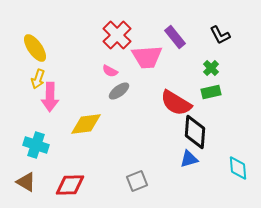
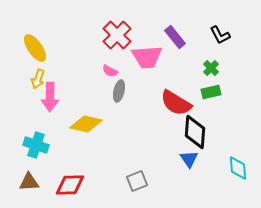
gray ellipse: rotated 40 degrees counterclockwise
yellow diamond: rotated 20 degrees clockwise
blue triangle: rotated 48 degrees counterclockwise
brown triangle: moved 3 px right; rotated 35 degrees counterclockwise
